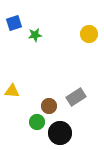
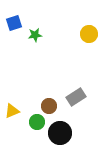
yellow triangle: moved 20 px down; rotated 28 degrees counterclockwise
